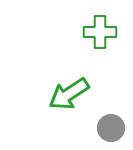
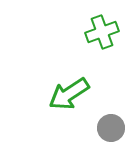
green cross: moved 2 px right; rotated 20 degrees counterclockwise
